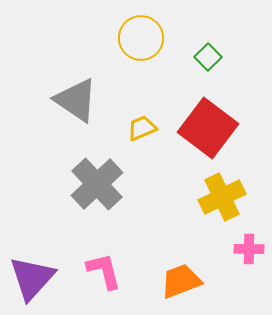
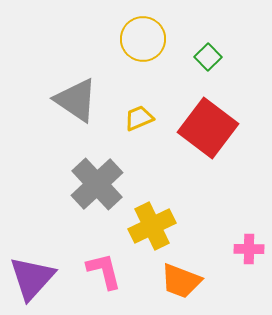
yellow circle: moved 2 px right, 1 px down
yellow trapezoid: moved 3 px left, 10 px up
yellow cross: moved 70 px left, 29 px down
orange trapezoid: rotated 138 degrees counterclockwise
